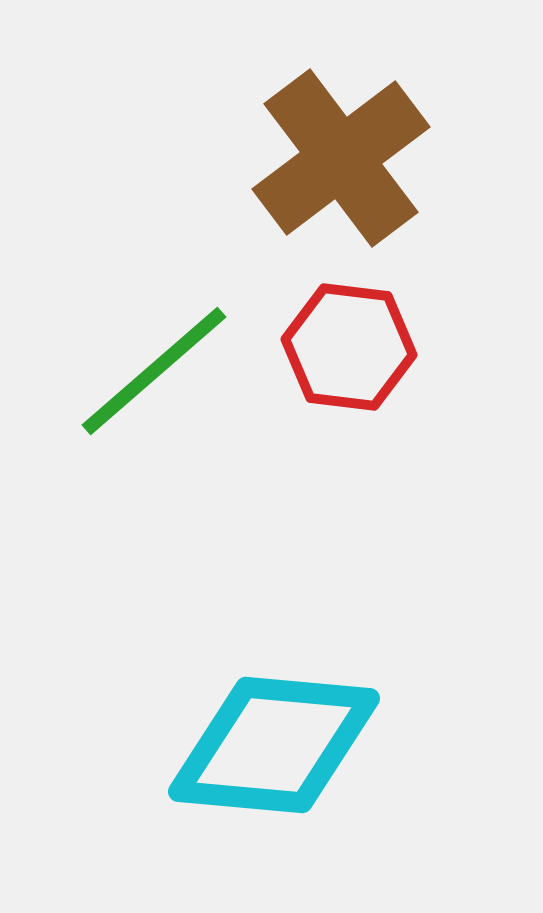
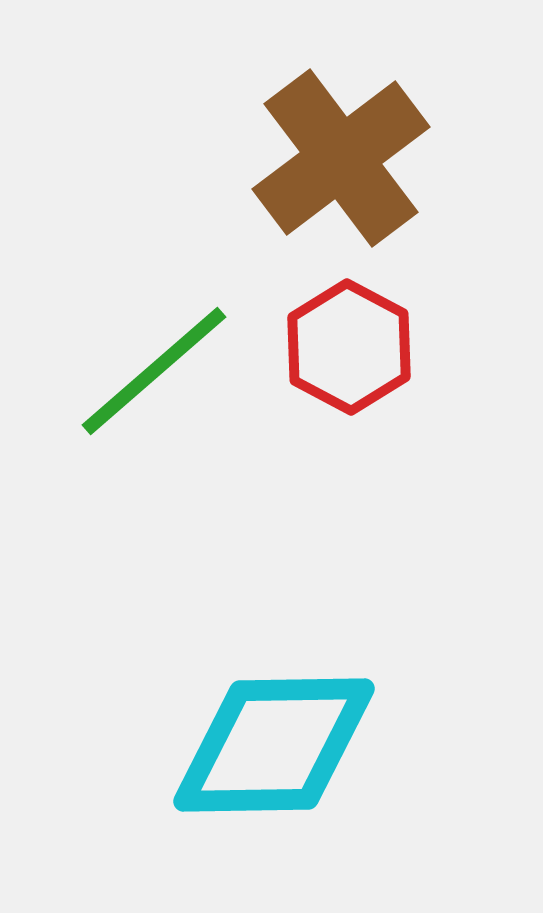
red hexagon: rotated 21 degrees clockwise
cyan diamond: rotated 6 degrees counterclockwise
